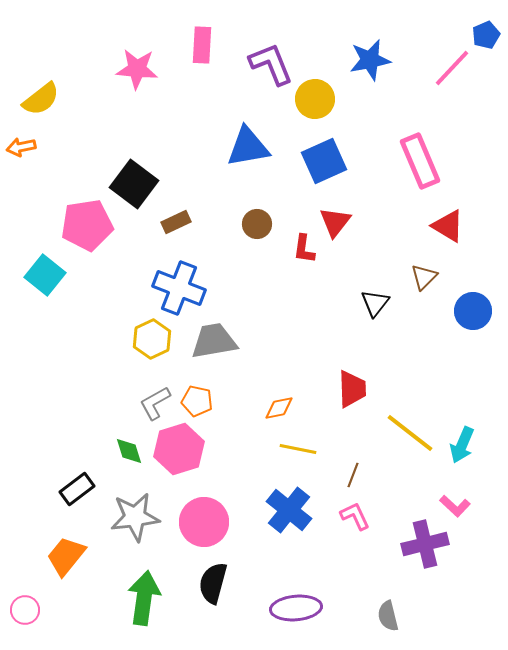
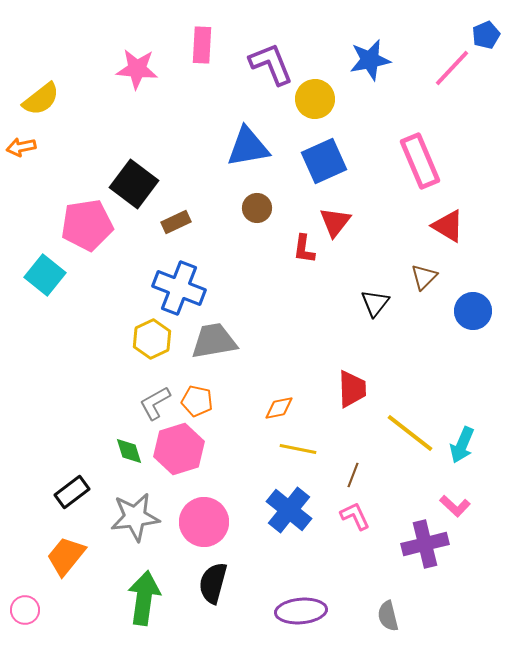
brown circle at (257, 224): moved 16 px up
black rectangle at (77, 489): moved 5 px left, 3 px down
purple ellipse at (296, 608): moved 5 px right, 3 px down
